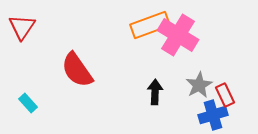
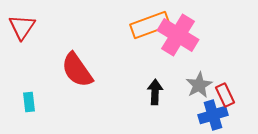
cyan rectangle: moved 1 px right, 1 px up; rotated 36 degrees clockwise
